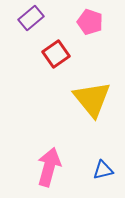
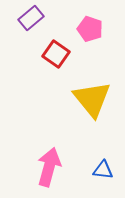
pink pentagon: moved 7 px down
red square: rotated 20 degrees counterclockwise
blue triangle: rotated 20 degrees clockwise
